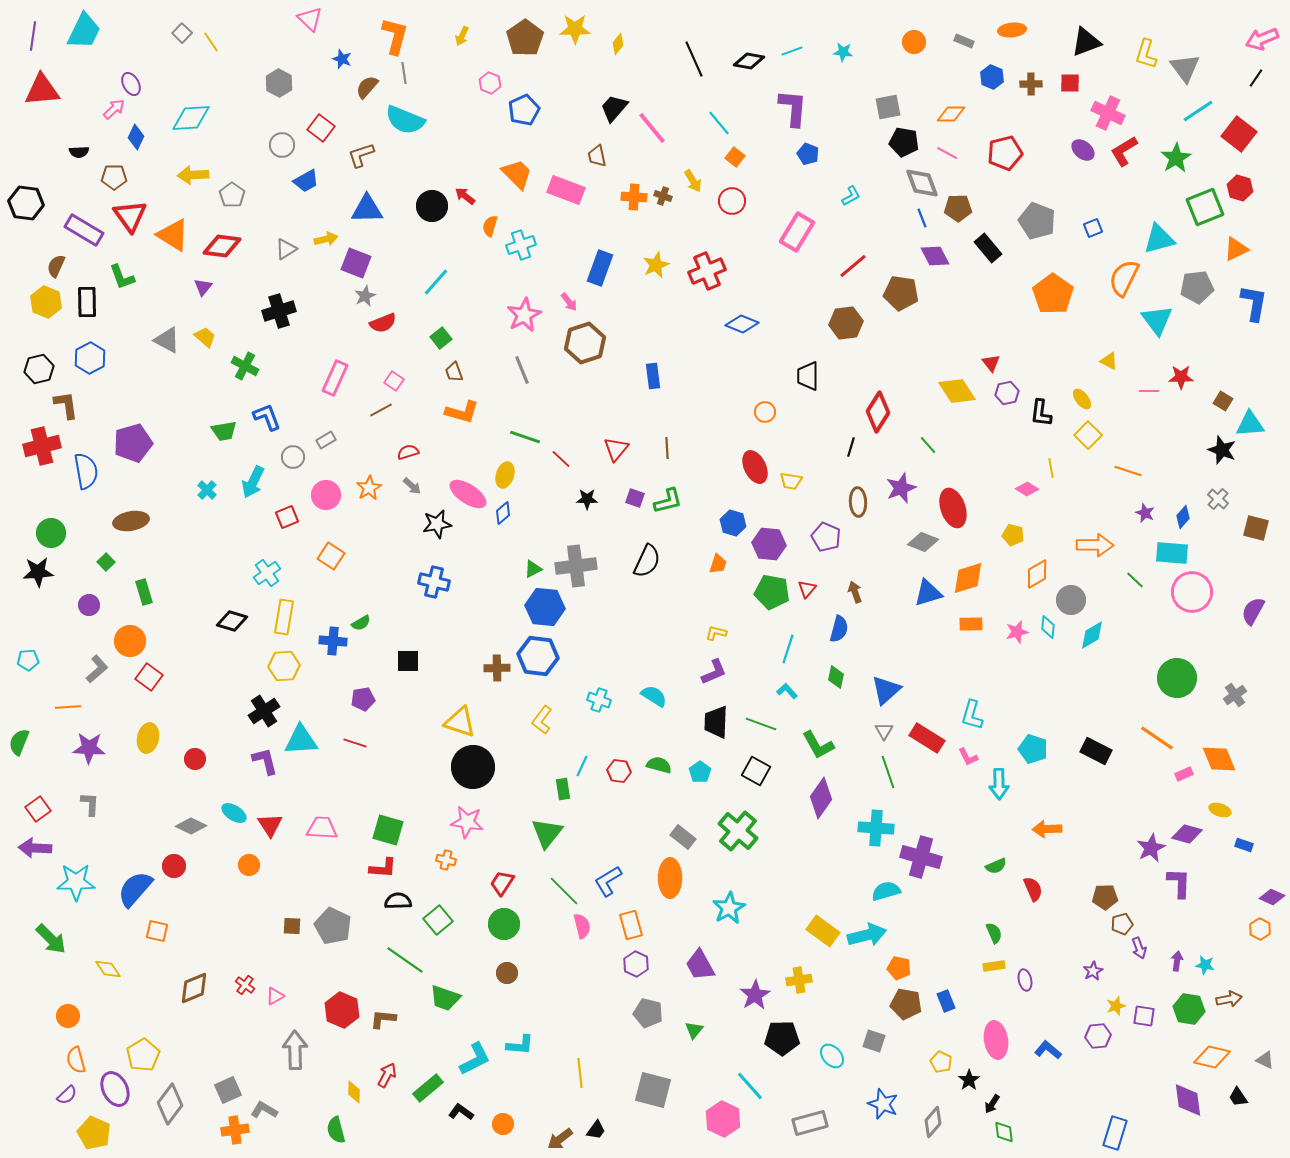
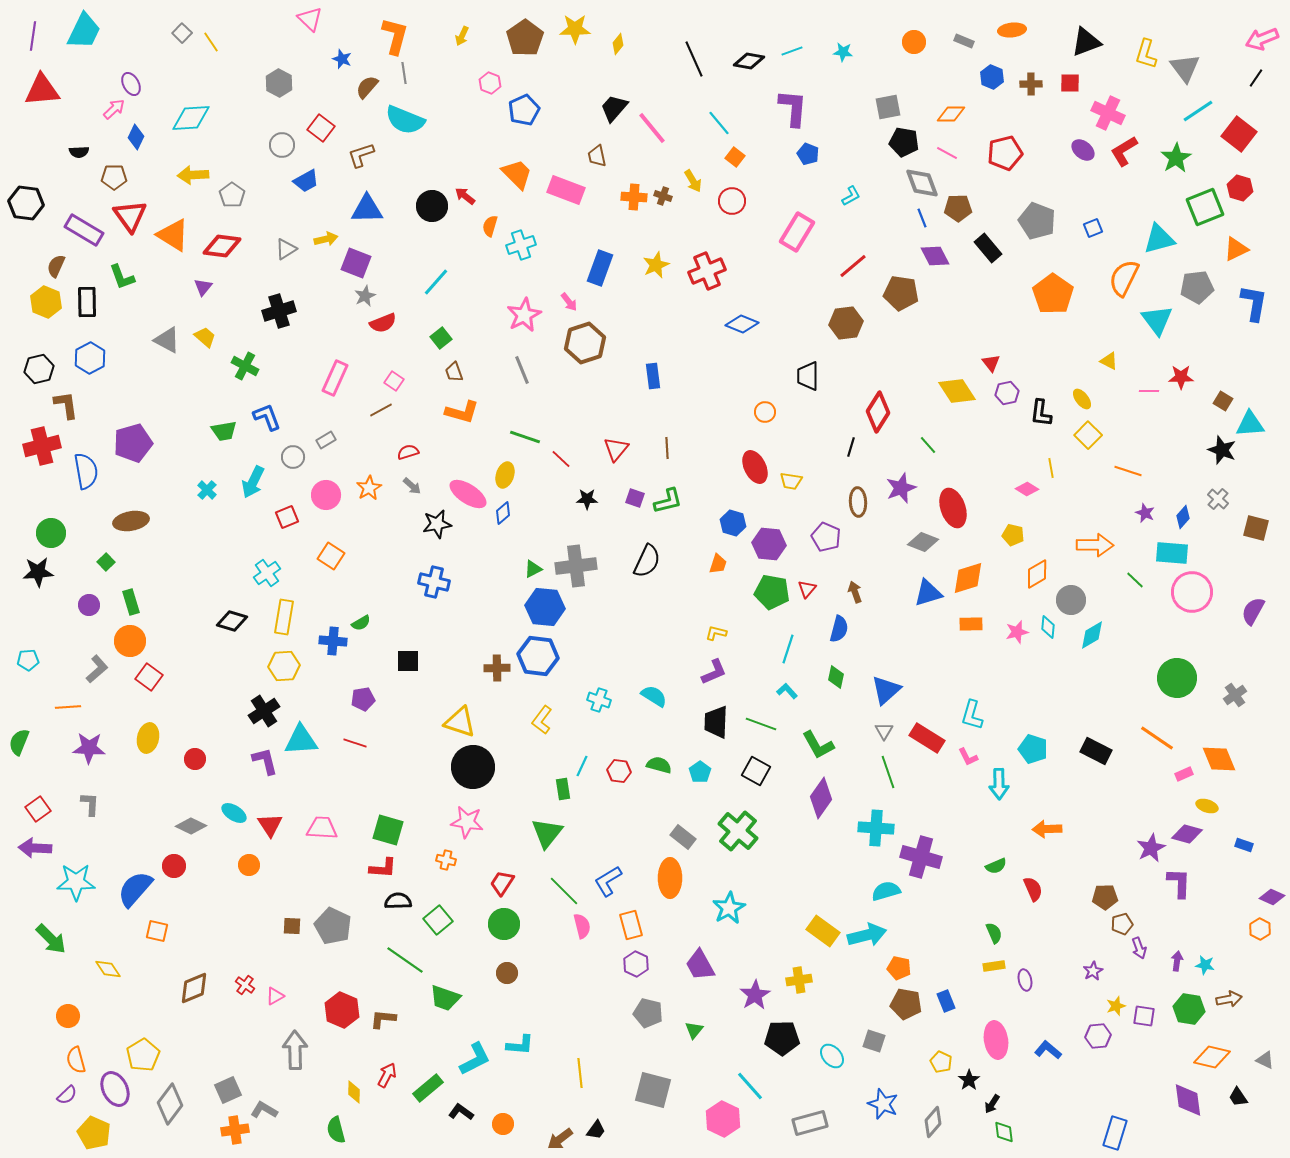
green rectangle at (144, 592): moved 13 px left, 10 px down
yellow ellipse at (1220, 810): moved 13 px left, 4 px up
